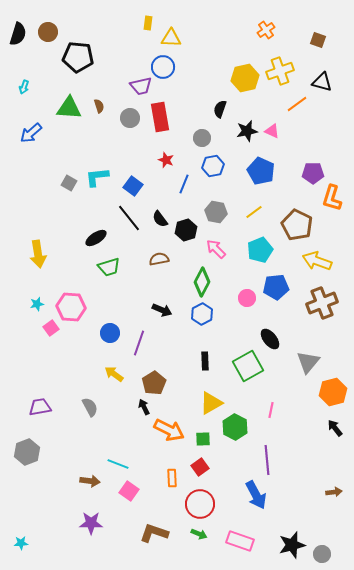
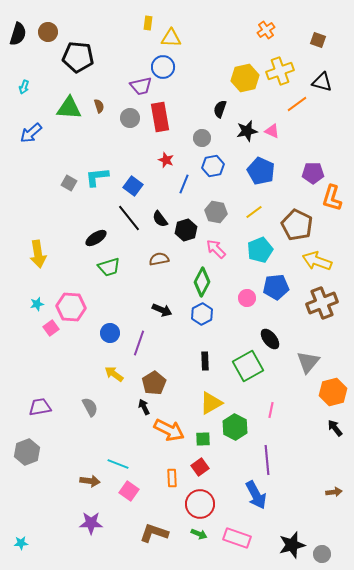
pink rectangle at (240, 541): moved 3 px left, 3 px up
